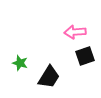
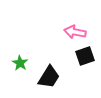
pink arrow: rotated 15 degrees clockwise
green star: rotated 14 degrees clockwise
